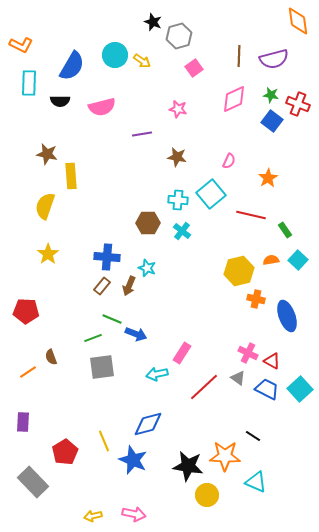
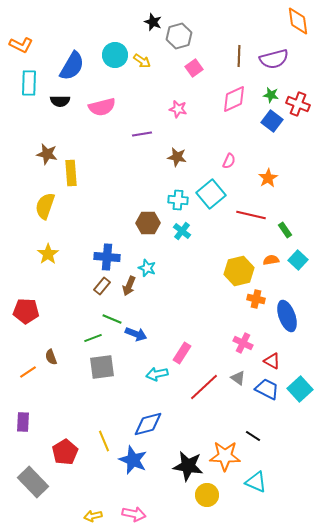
yellow rectangle at (71, 176): moved 3 px up
pink cross at (248, 353): moved 5 px left, 10 px up
